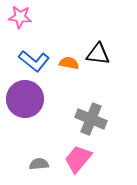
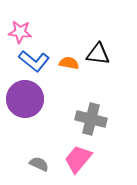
pink star: moved 15 px down
gray cross: rotated 8 degrees counterclockwise
gray semicircle: rotated 30 degrees clockwise
